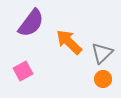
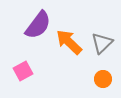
purple semicircle: moved 7 px right, 2 px down
gray triangle: moved 10 px up
